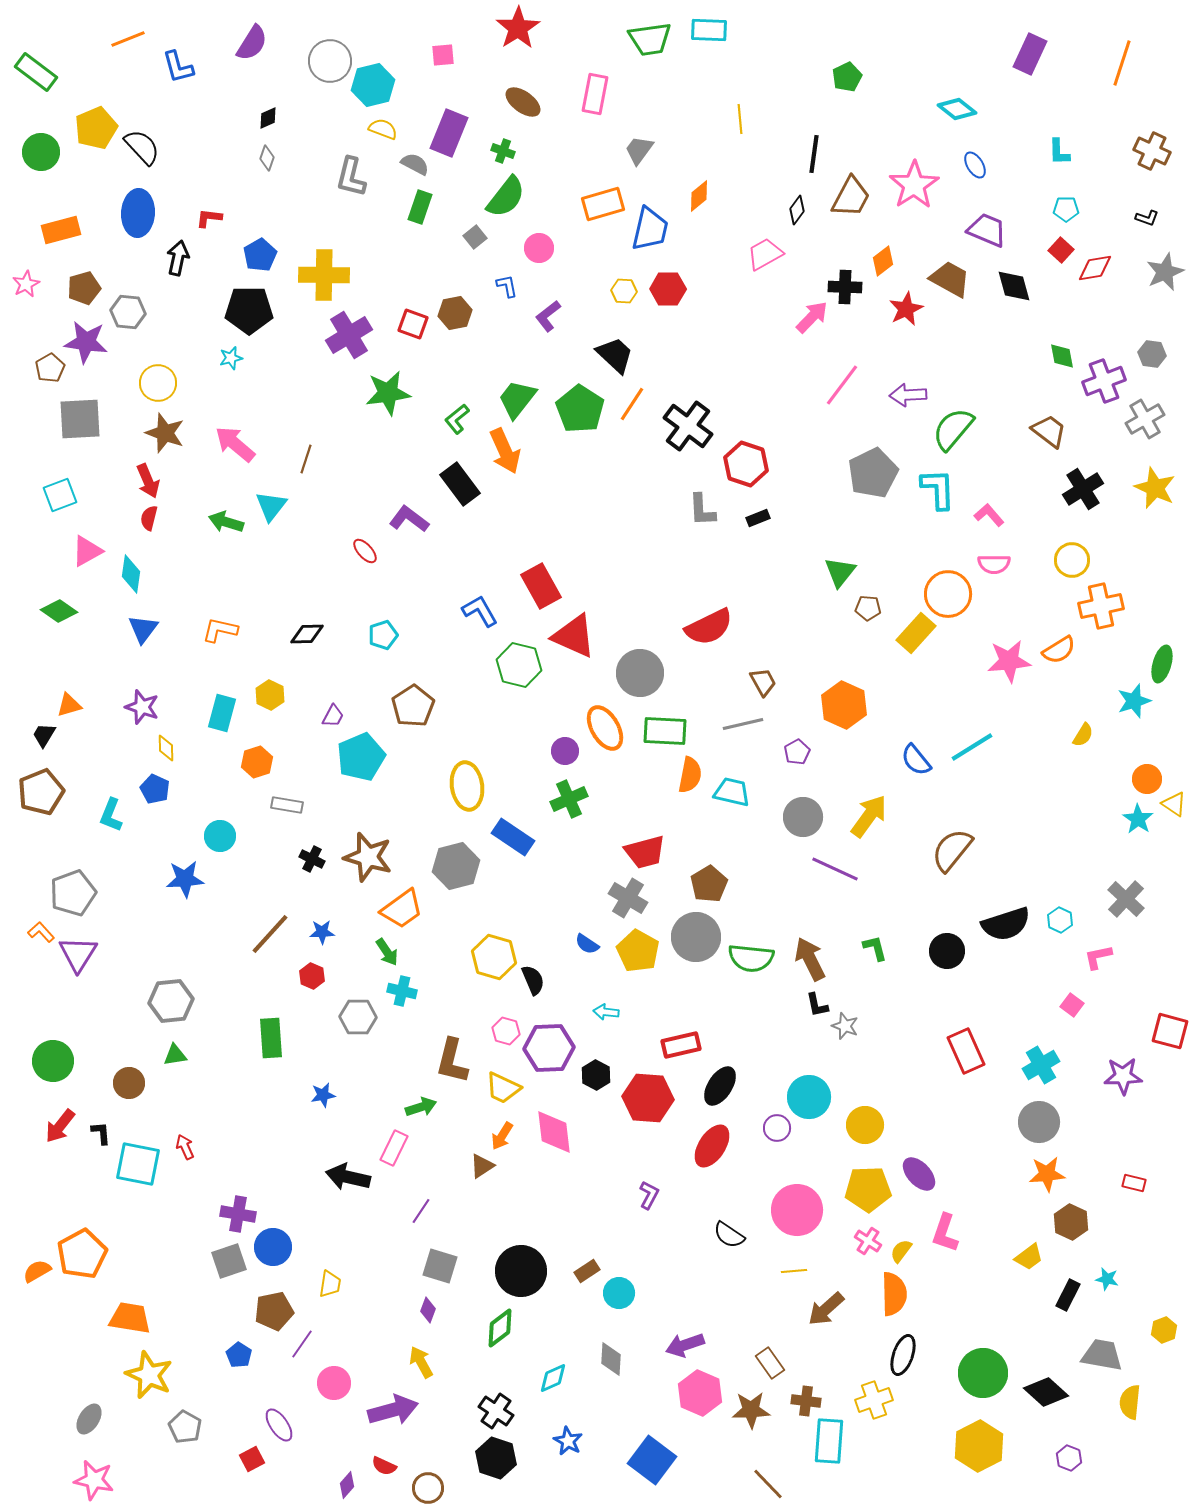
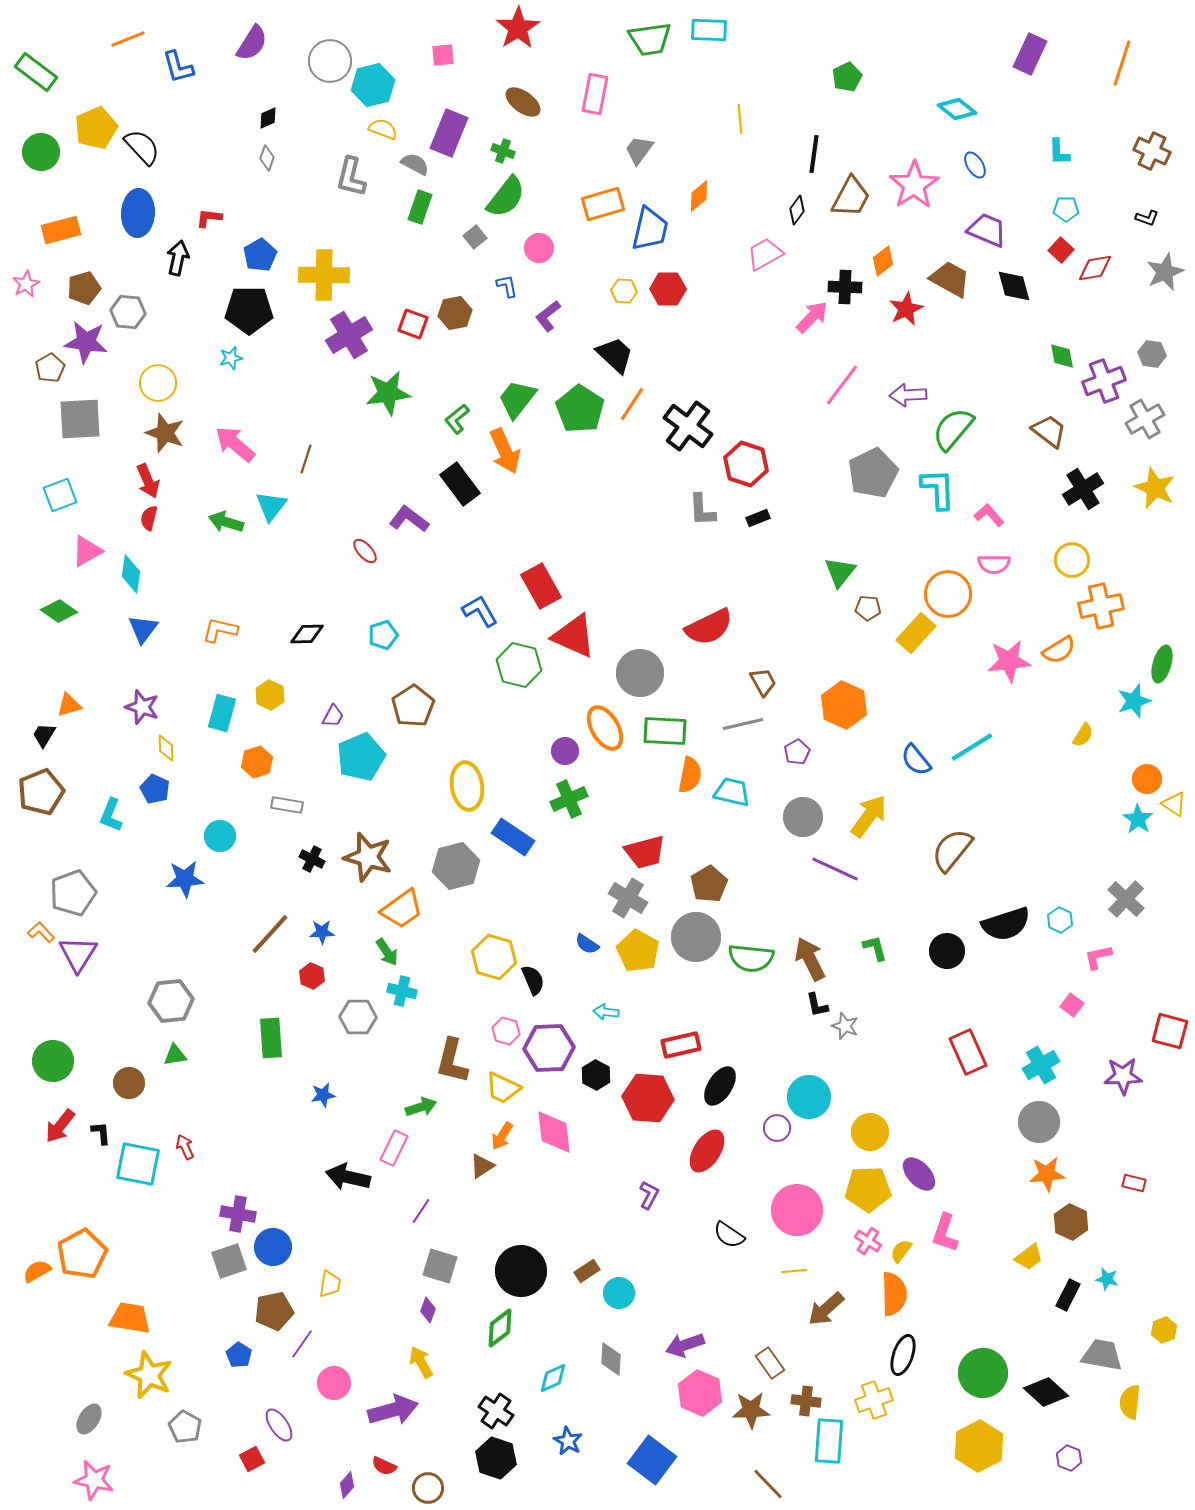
red rectangle at (966, 1051): moved 2 px right, 1 px down
yellow circle at (865, 1125): moved 5 px right, 7 px down
red ellipse at (712, 1146): moved 5 px left, 5 px down
